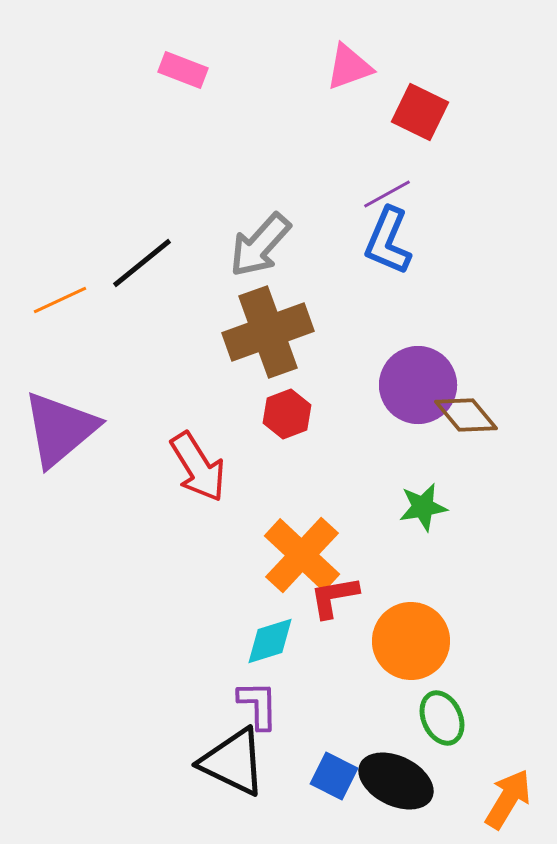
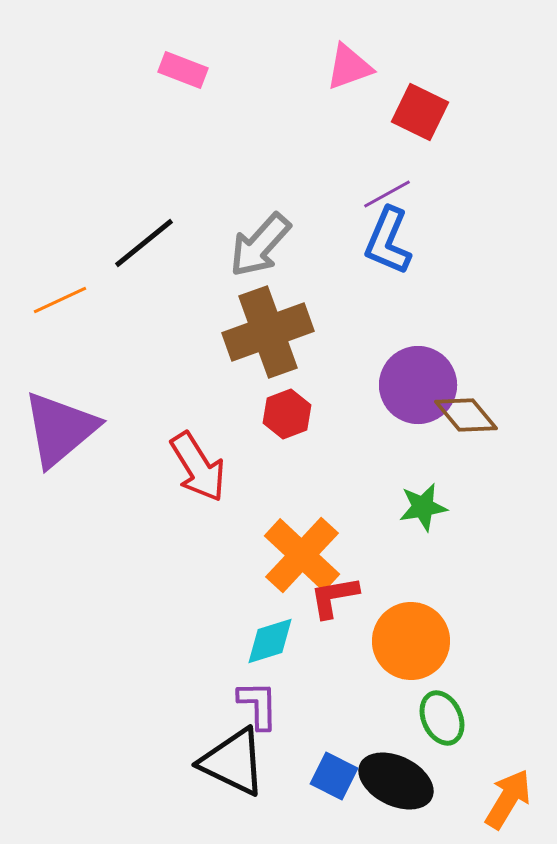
black line: moved 2 px right, 20 px up
